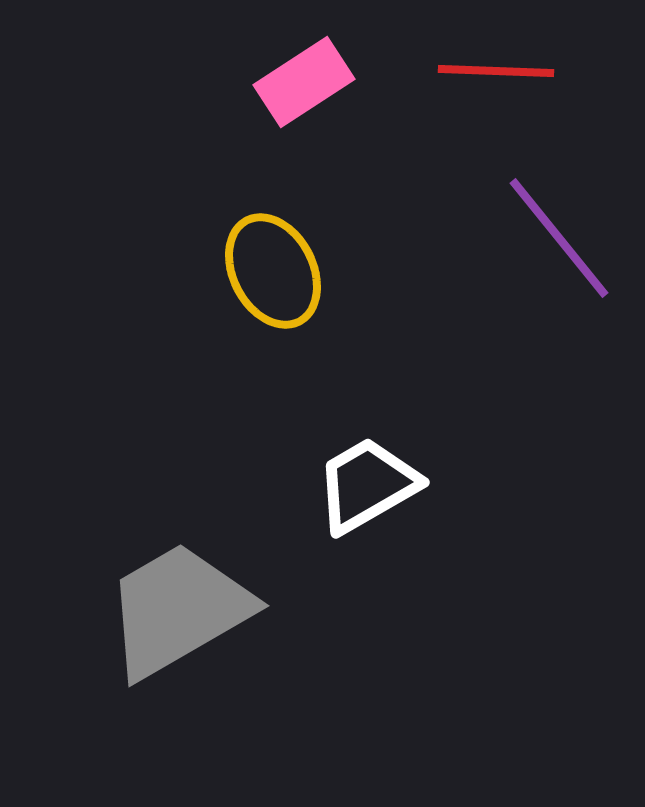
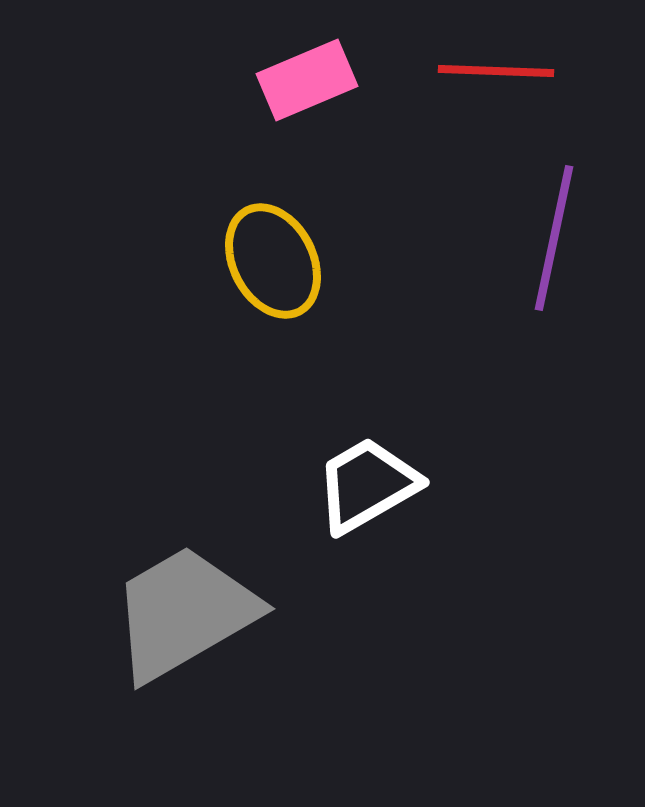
pink rectangle: moved 3 px right, 2 px up; rotated 10 degrees clockwise
purple line: moved 5 px left; rotated 51 degrees clockwise
yellow ellipse: moved 10 px up
gray trapezoid: moved 6 px right, 3 px down
